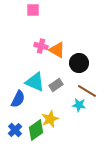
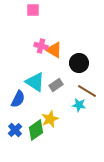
orange triangle: moved 3 px left
cyan triangle: rotated 10 degrees clockwise
